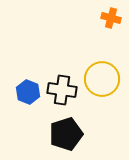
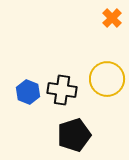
orange cross: moved 1 px right; rotated 30 degrees clockwise
yellow circle: moved 5 px right
black pentagon: moved 8 px right, 1 px down
